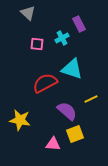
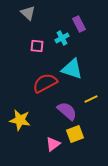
pink square: moved 2 px down
pink triangle: rotated 42 degrees counterclockwise
